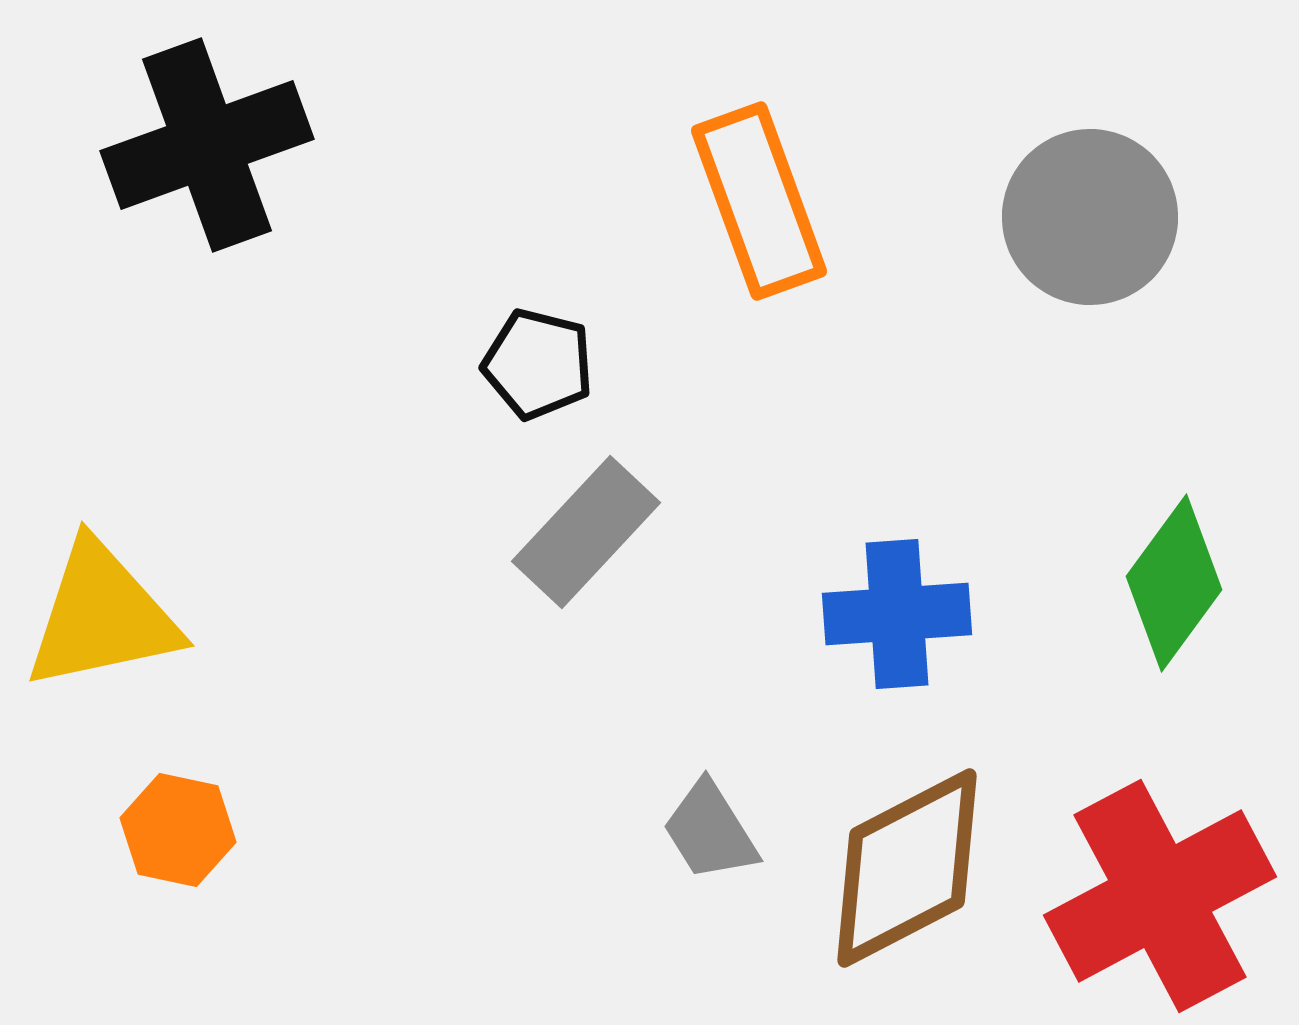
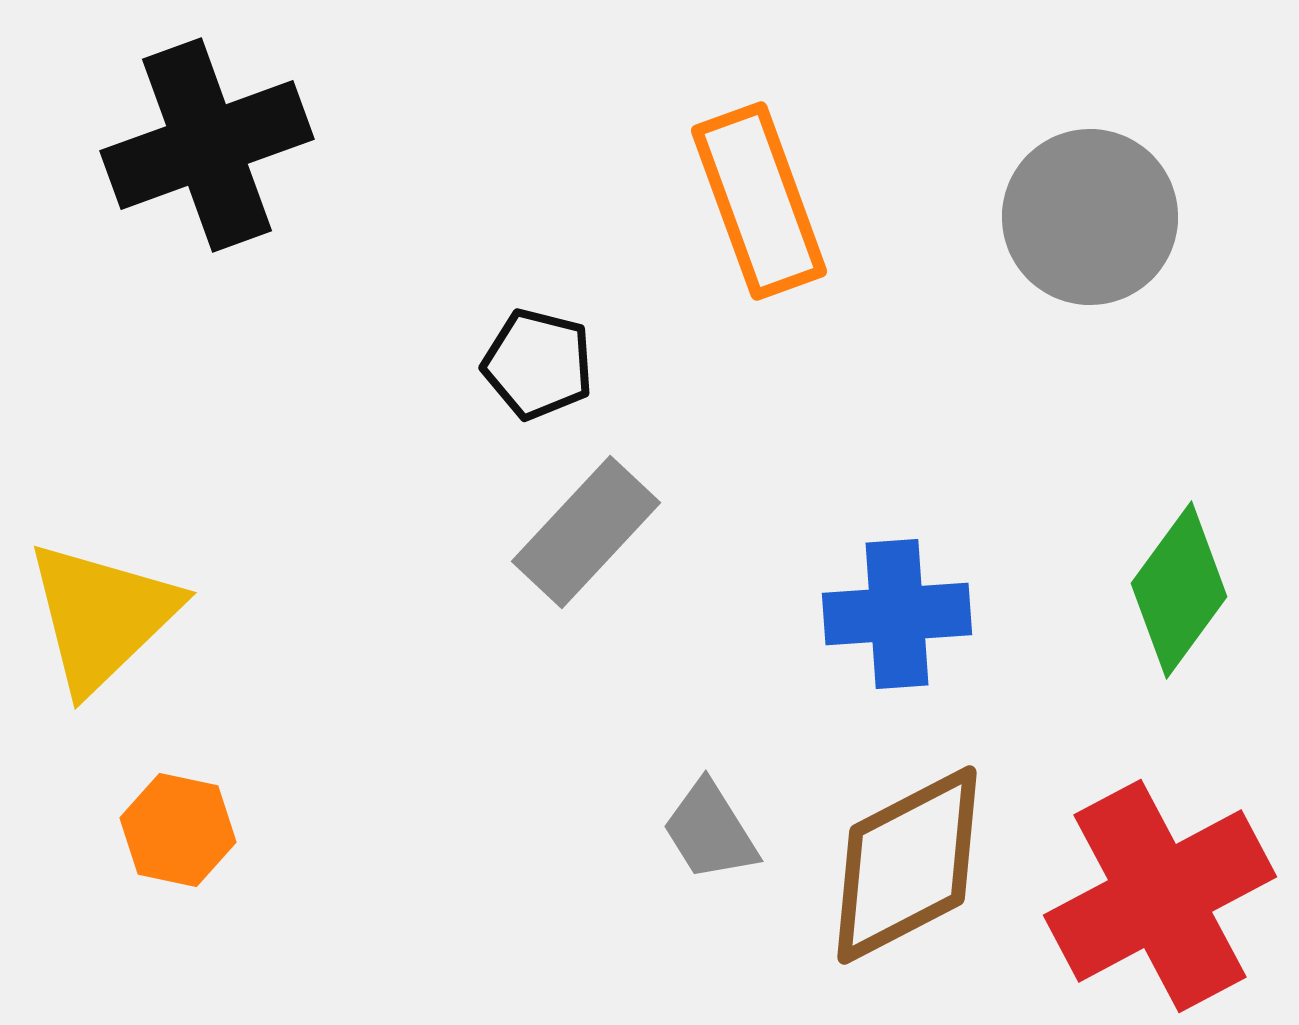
green diamond: moved 5 px right, 7 px down
yellow triangle: rotated 32 degrees counterclockwise
brown diamond: moved 3 px up
